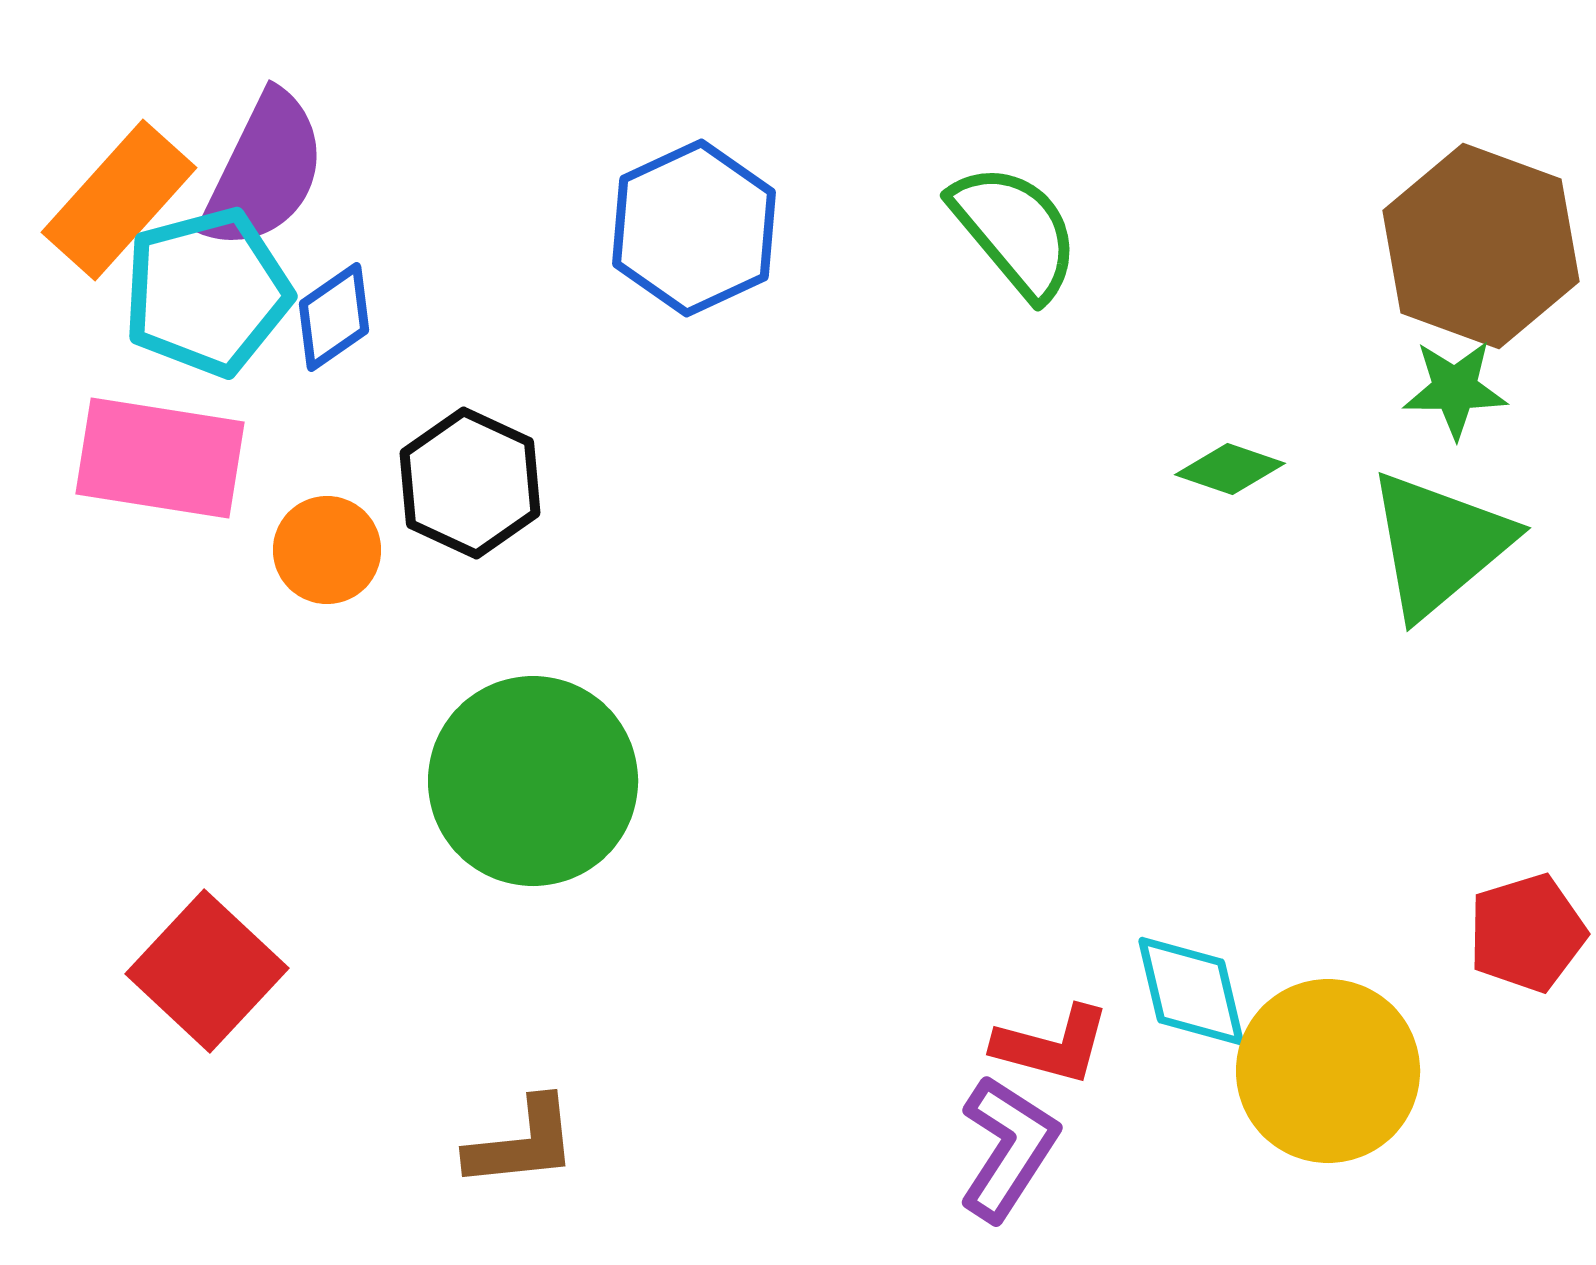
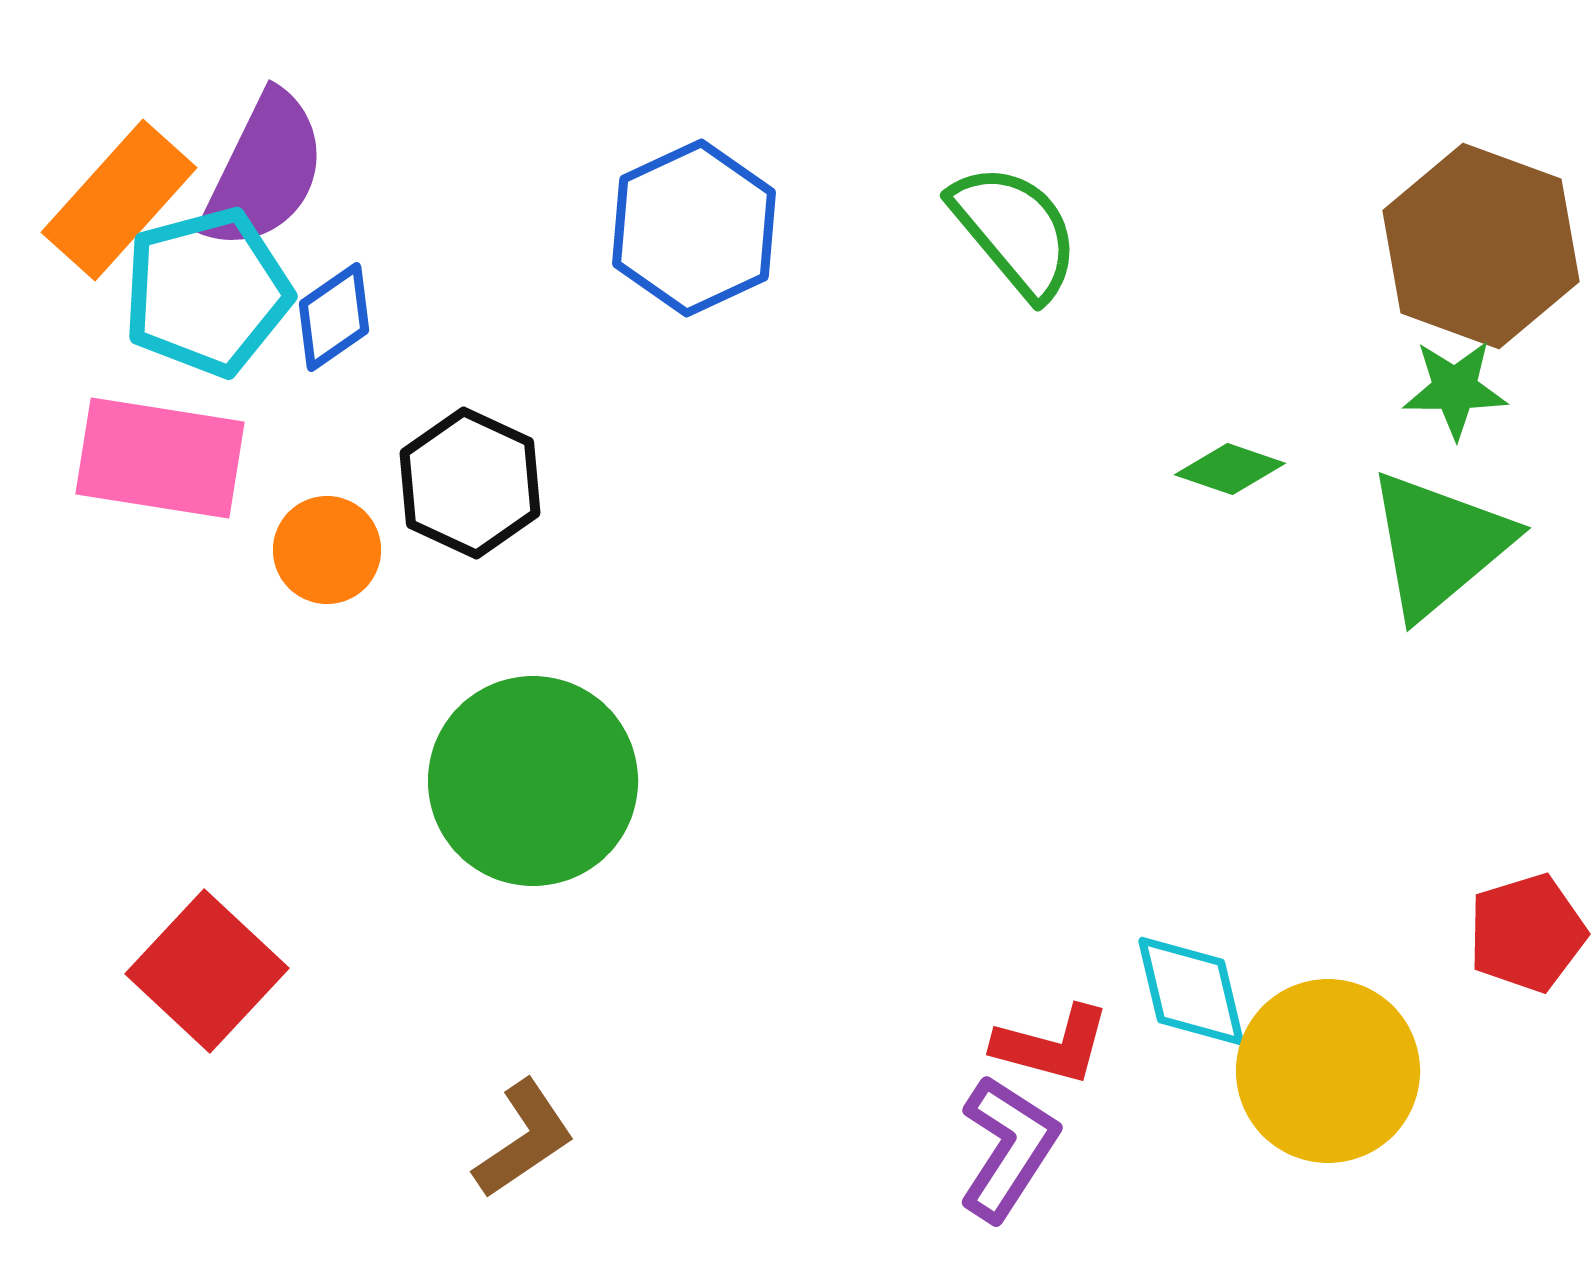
brown L-shape: moved 2 px right, 4 px up; rotated 28 degrees counterclockwise
